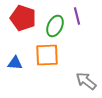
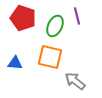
orange square: moved 3 px right, 2 px down; rotated 15 degrees clockwise
gray arrow: moved 11 px left
